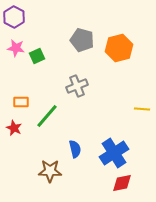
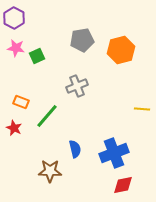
purple hexagon: moved 1 px down
gray pentagon: rotated 25 degrees counterclockwise
orange hexagon: moved 2 px right, 2 px down
orange rectangle: rotated 21 degrees clockwise
blue cross: rotated 12 degrees clockwise
red diamond: moved 1 px right, 2 px down
